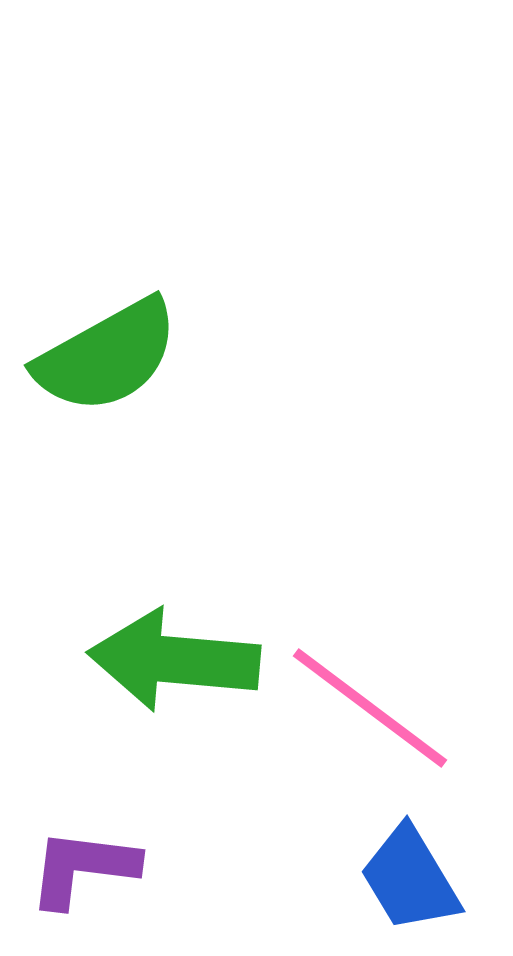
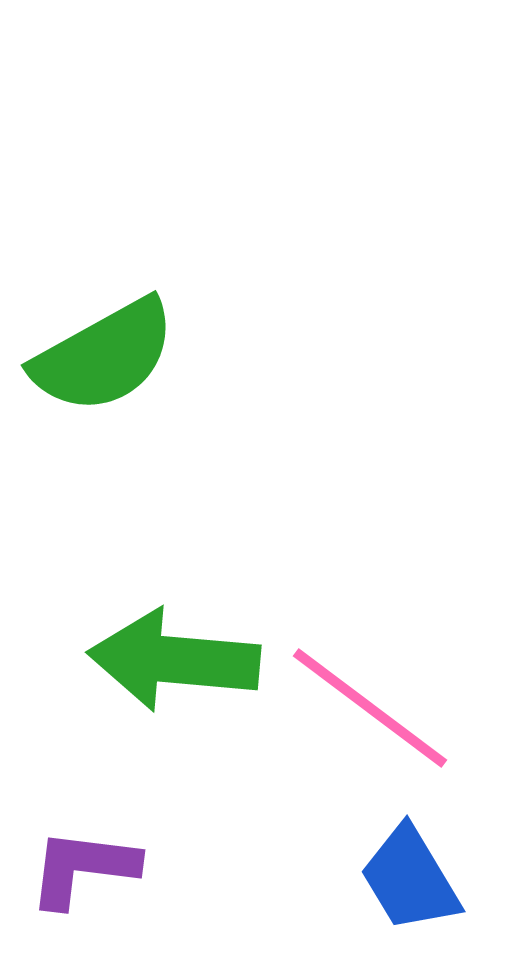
green semicircle: moved 3 px left
